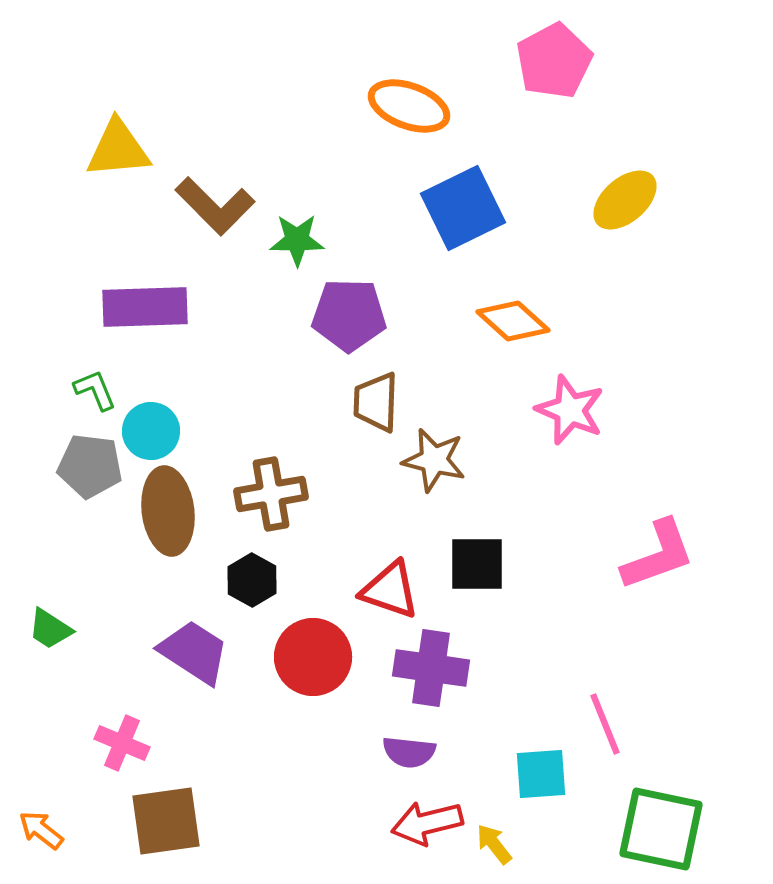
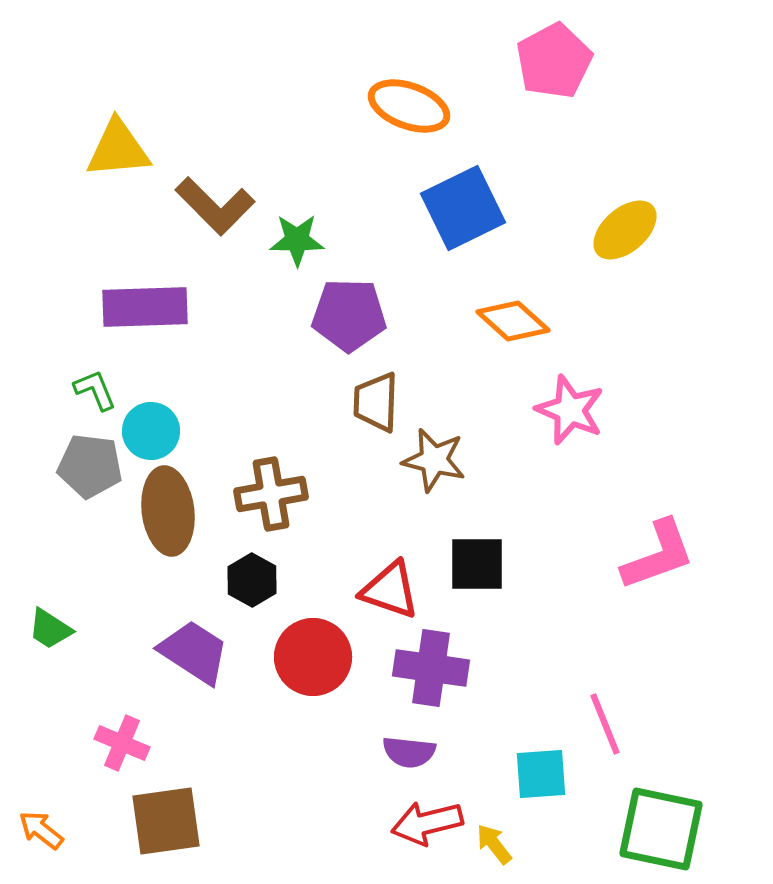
yellow ellipse: moved 30 px down
